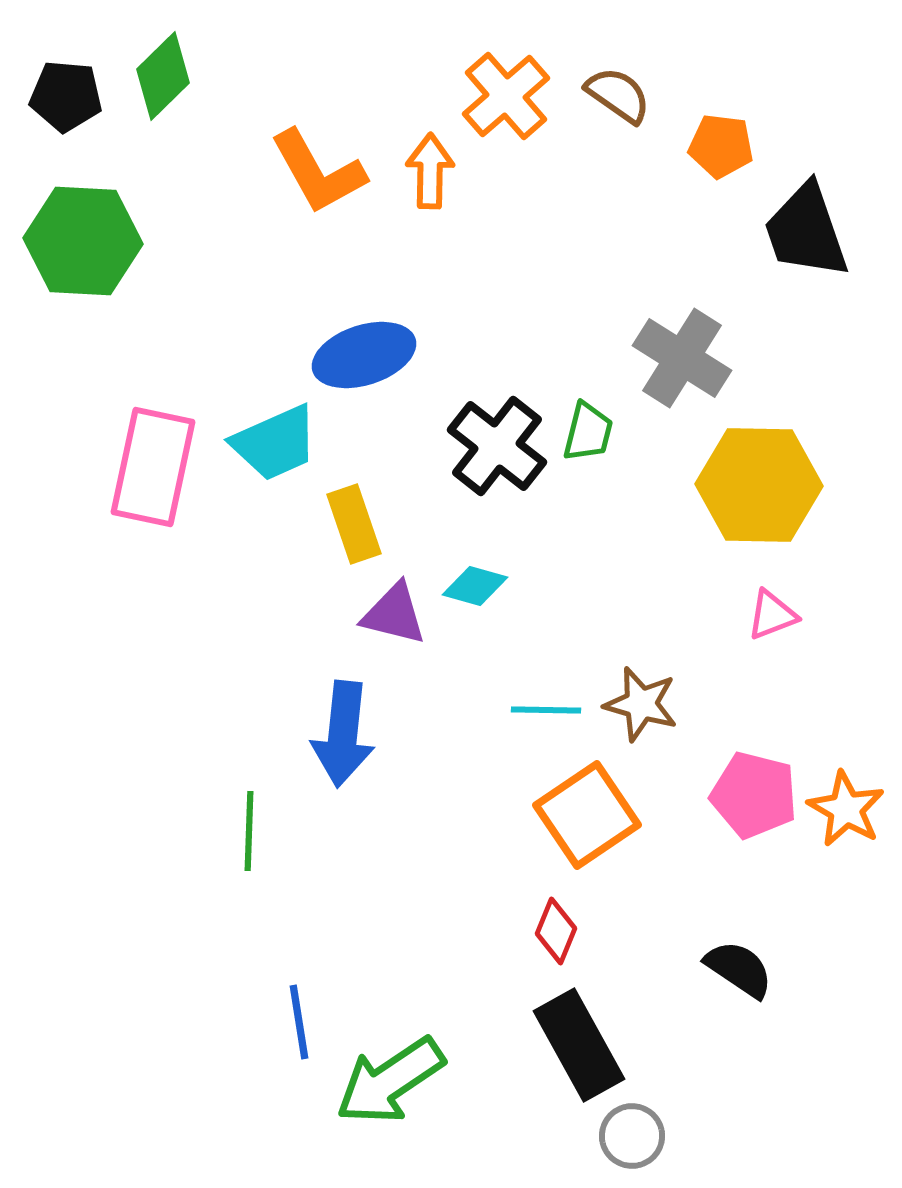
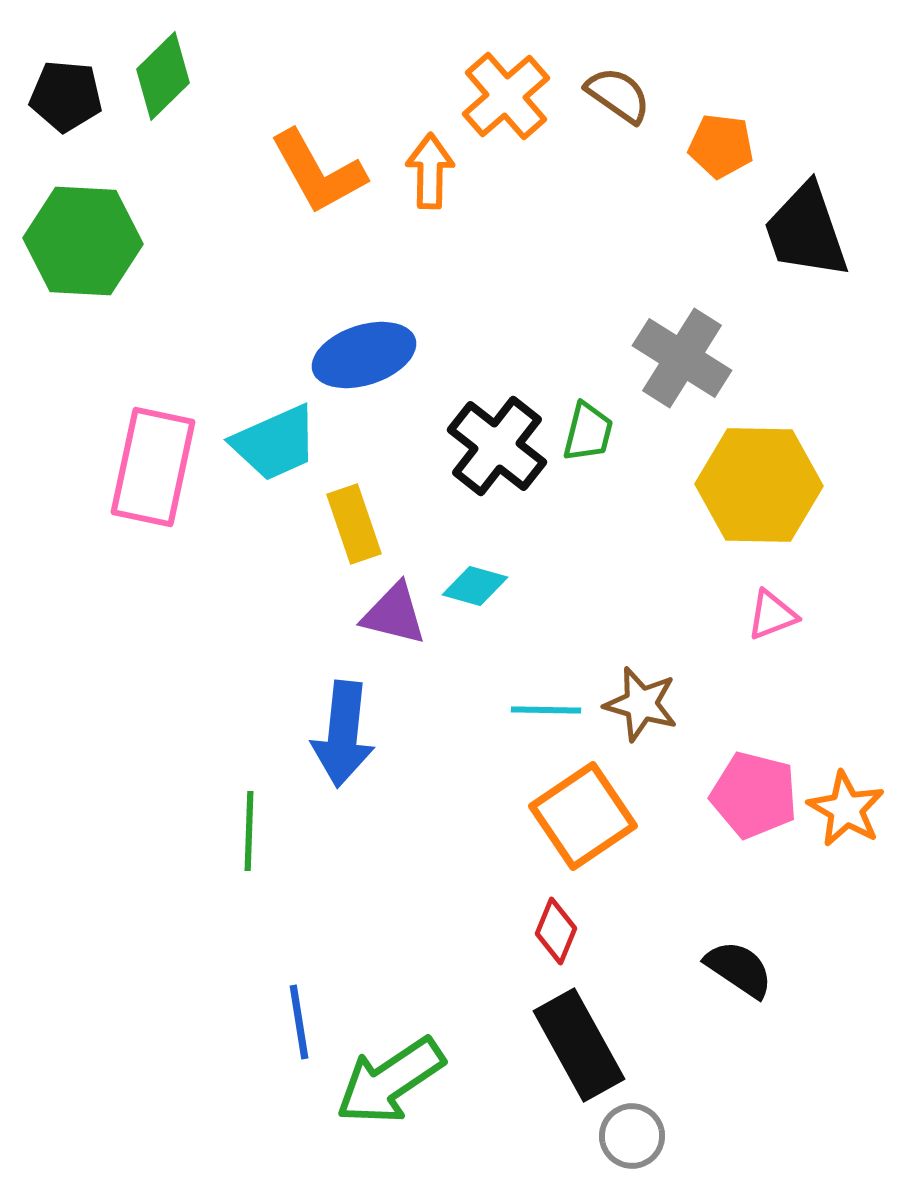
orange square: moved 4 px left, 1 px down
